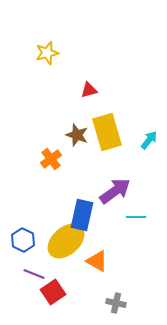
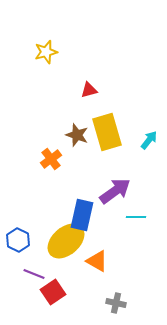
yellow star: moved 1 px left, 1 px up
blue hexagon: moved 5 px left
